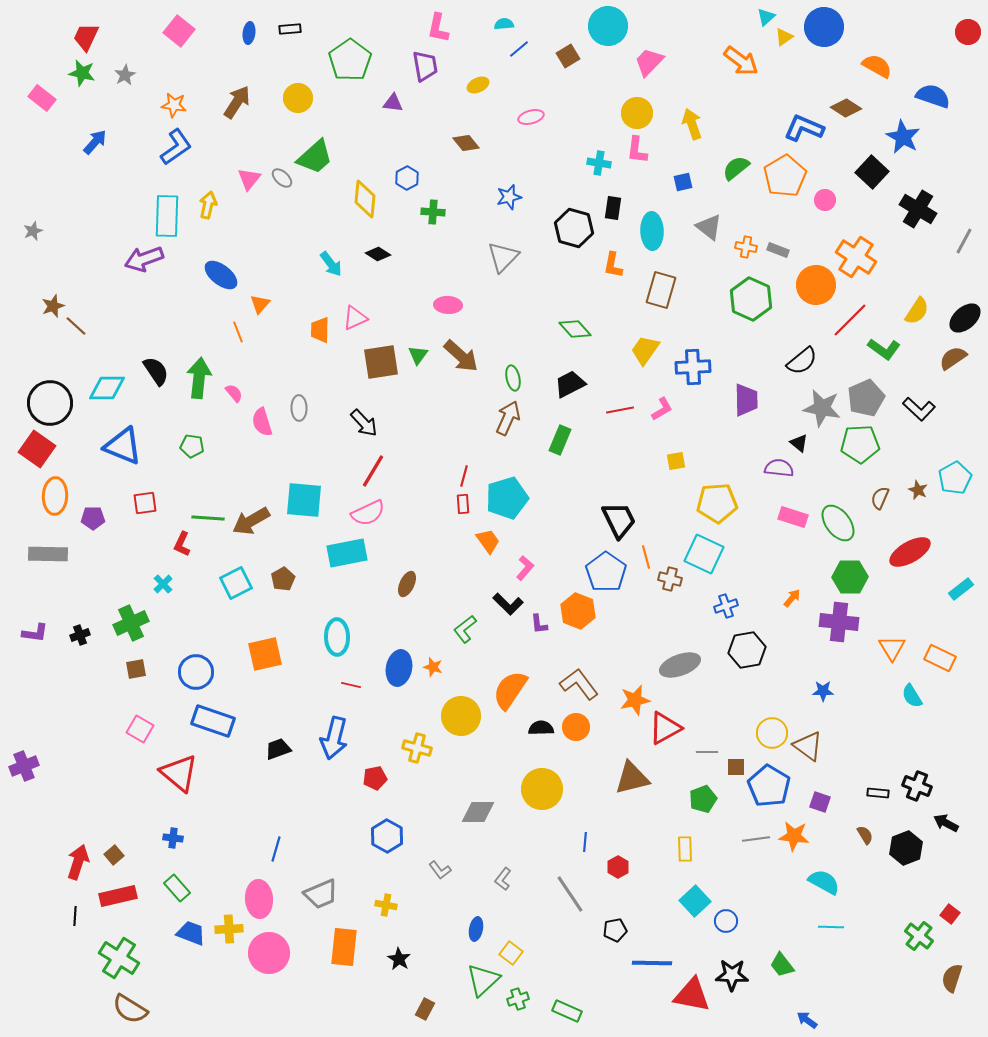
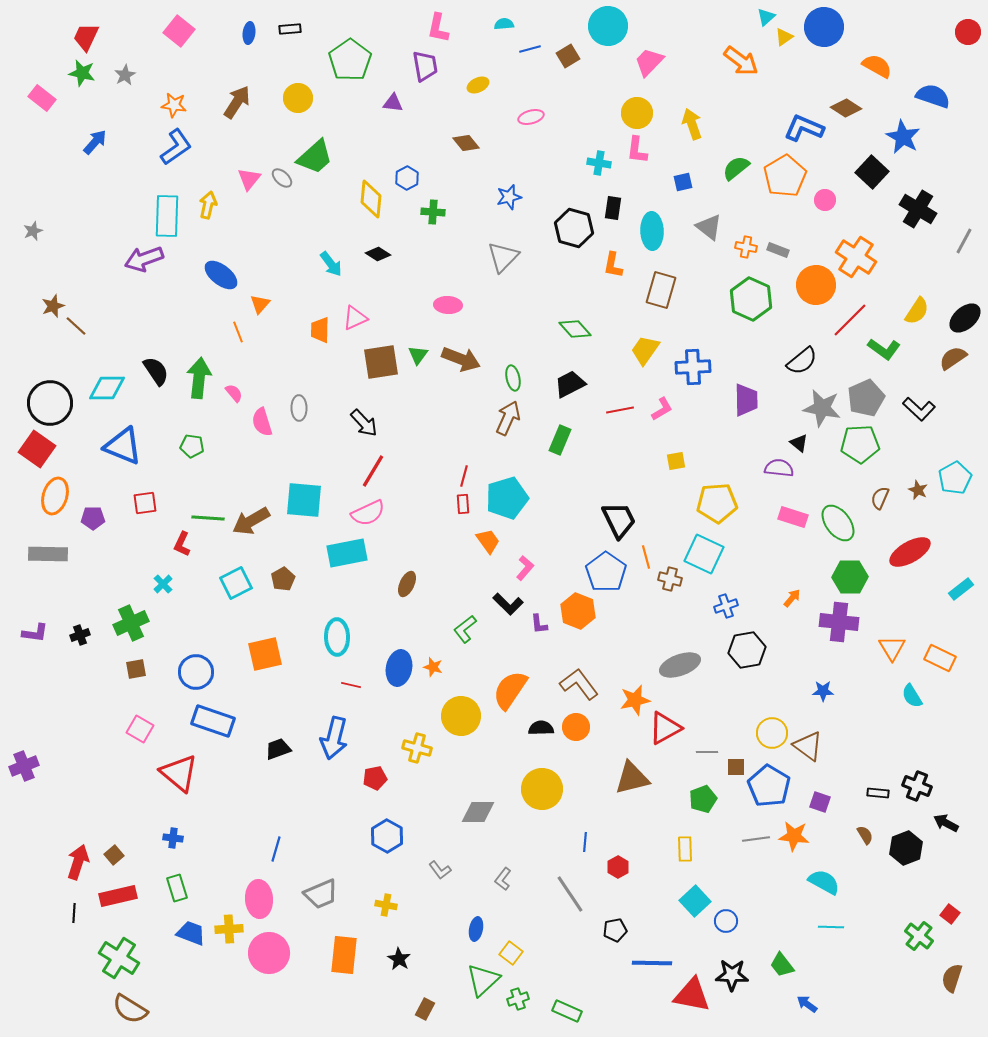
blue line at (519, 49): moved 11 px right; rotated 25 degrees clockwise
yellow diamond at (365, 199): moved 6 px right
brown arrow at (461, 356): moved 3 px down; rotated 21 degrees counterclockwise
orange ellipse at (55, 496): rotated 15 degrees clockwise
green rectangle at (177, 888): rotated 24 degrees clockwise
black line at (75, 916): moved 1 px left, 3 px up
orange rectangle at (344, 947): moved 8 px down
blue arrow at (807, 1020): moved 16 px up
